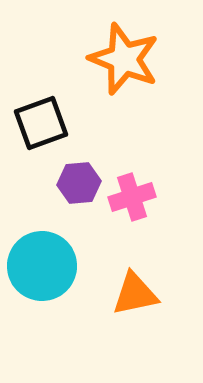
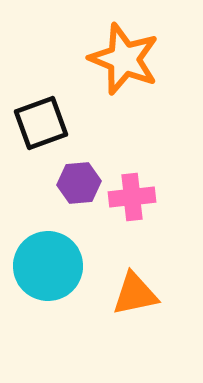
pink cross: rotated 12 degrees clockwise
cyan circle: moved 6 px right
